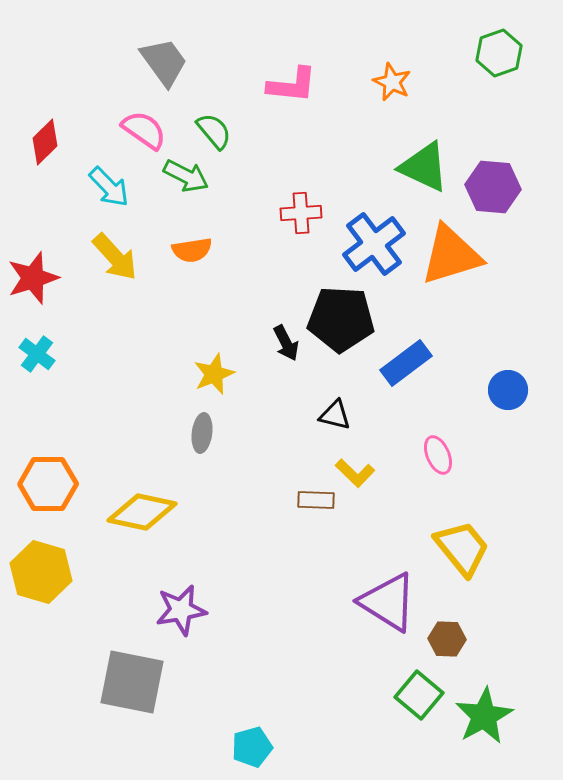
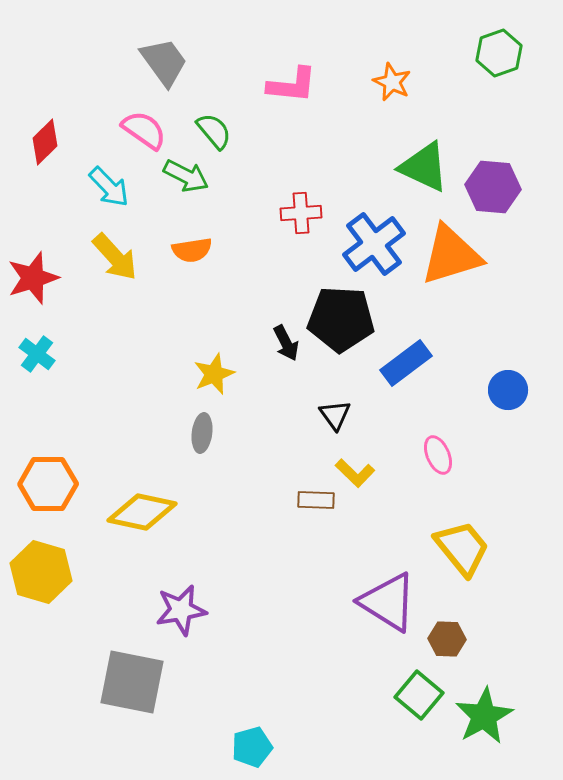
black triangle: rotated 40 degrees clockwise
